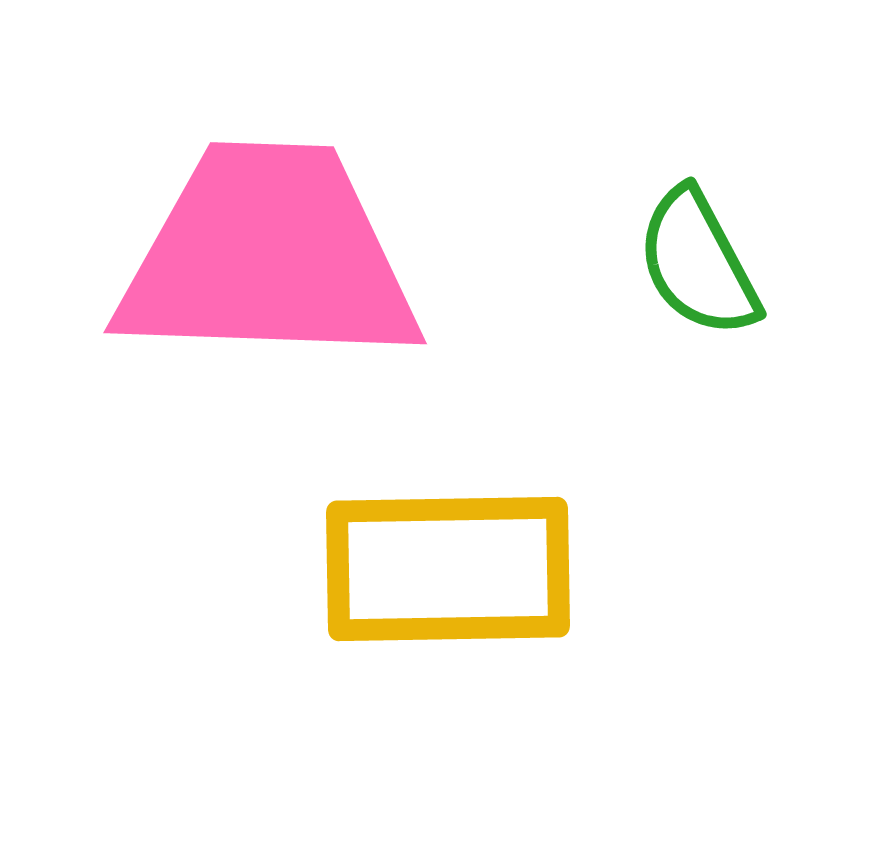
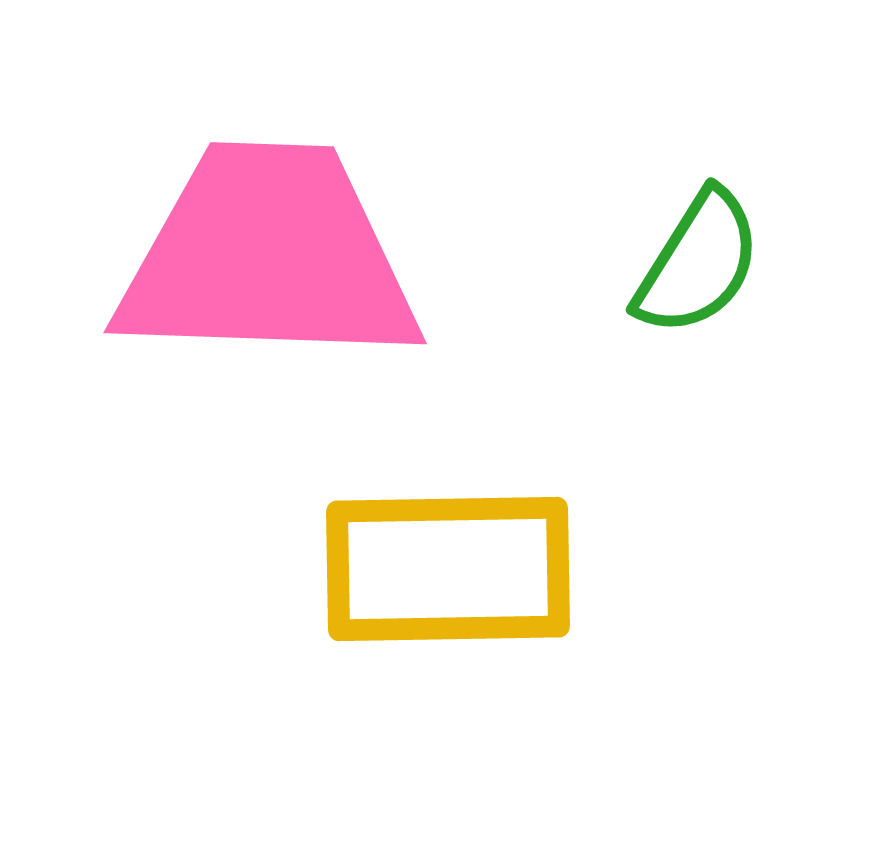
green semicircle: rotated 120 degrees counterclockwise
